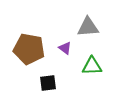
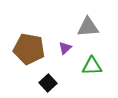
purple triangle: rotated 40 degrees clockwise
black square: rotated 36 degrees counterclockwise
